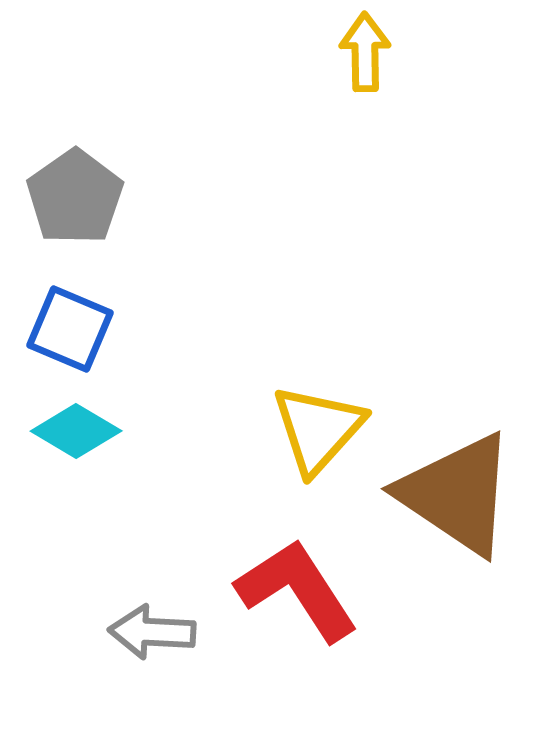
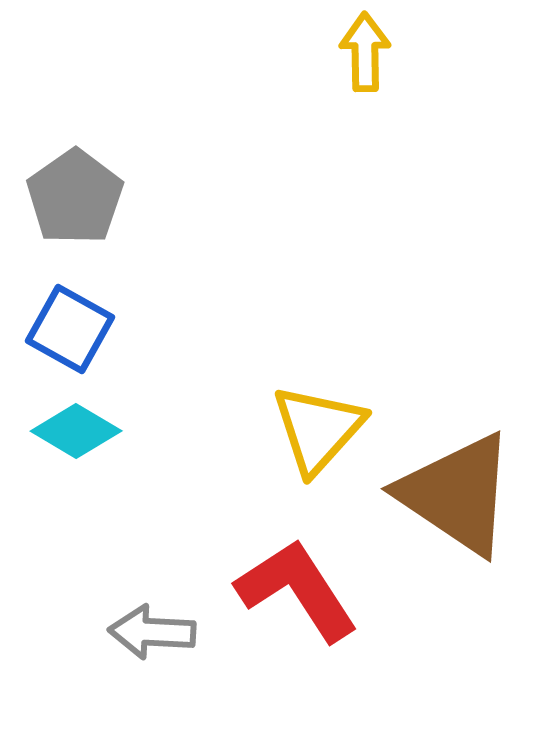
blue square: rotated 6 degrees clockwise
